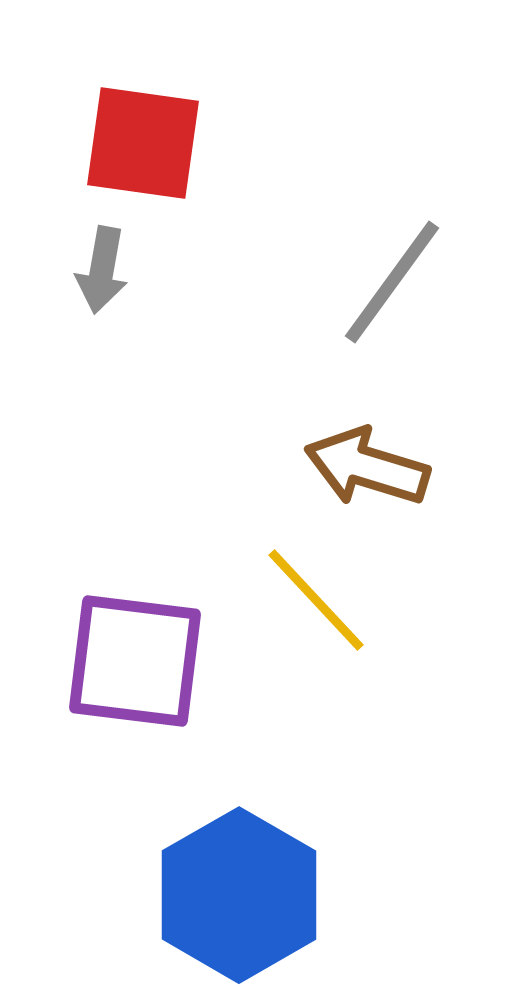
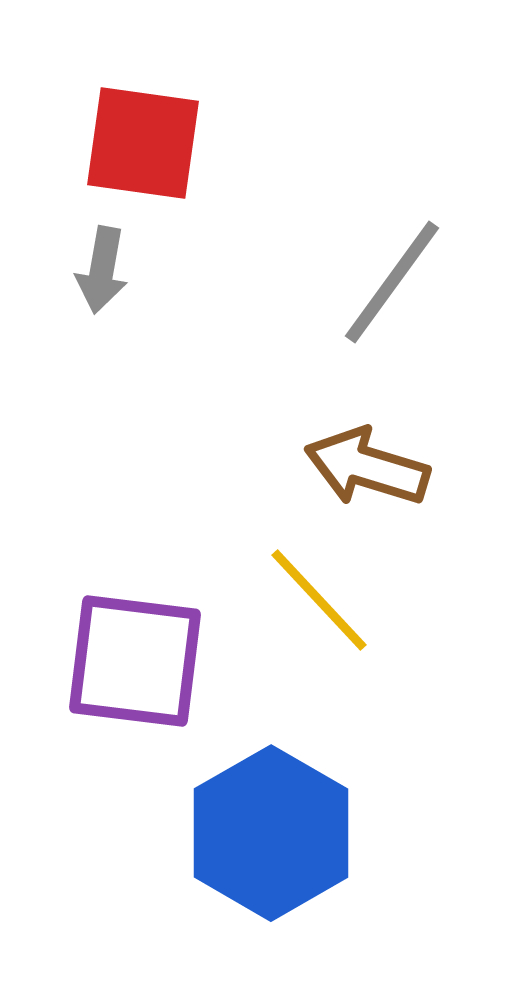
yellow line: moved 3 px right
blue hexagon: moved 32 px right, 62 px up
